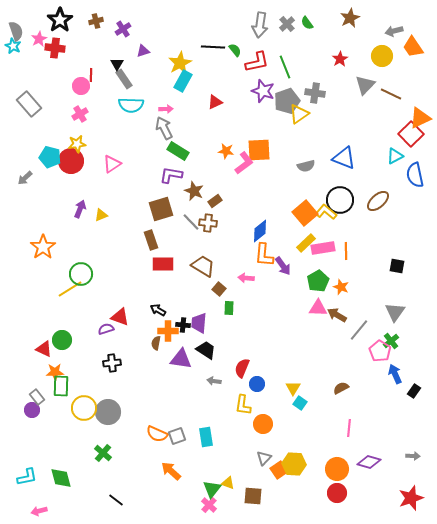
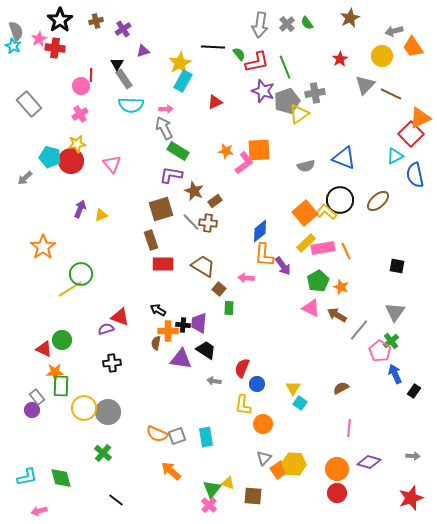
green semicircle at (235, 50): moved 4 px right, 4 px down
gray cross at (315, 93): rotated 18 degrees counterclockwise
pink triangle at (112, 164): rotated 36 degrees counterclockwise
orange line at (346, 251): rotated 24 degrees counterclockwise
pink triangle at (318, 308): moved 7 px left; rotated 24 degrees clockwise
